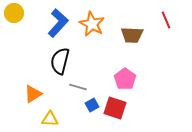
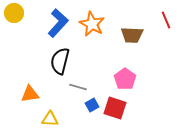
orange triangle: moved 3 px left; rotated 24 degrees clockwise
